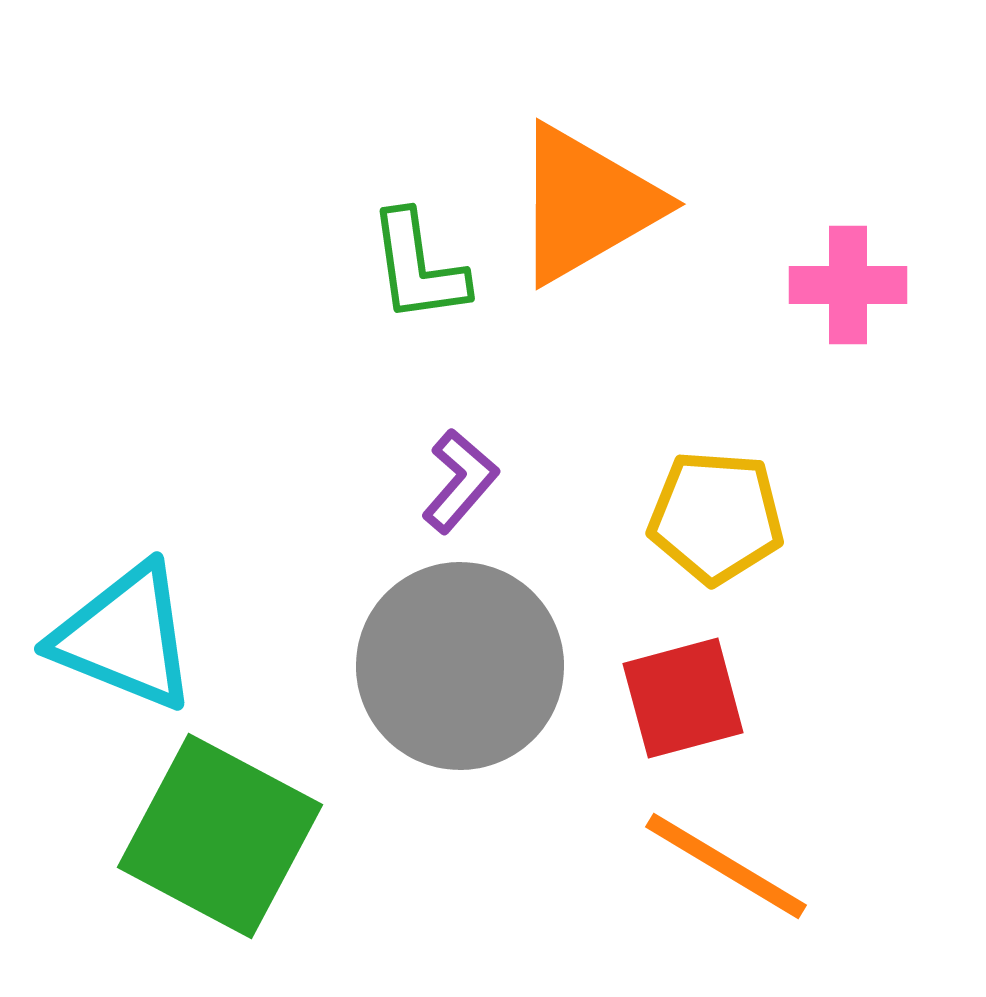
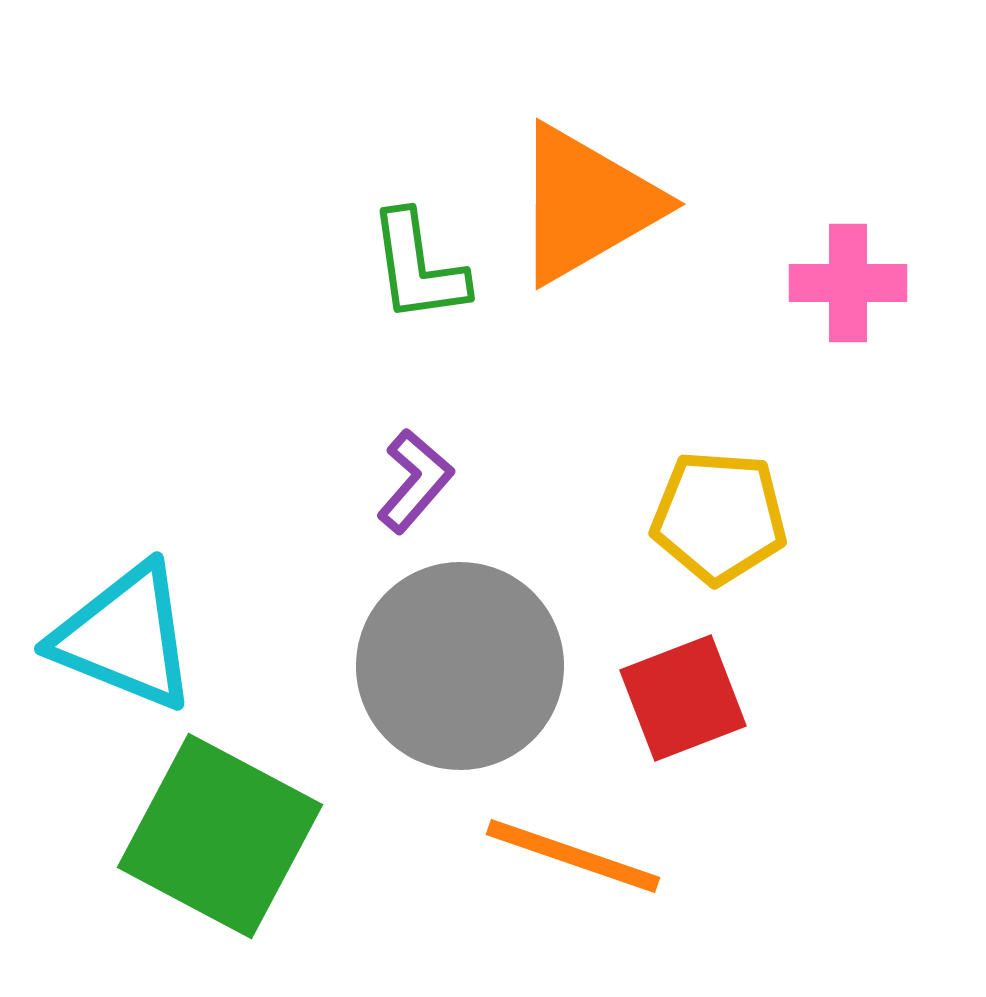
pink cross: moved 2 px up
purple L-shape: moved 45 px left
yellow pentagon: moved 3 px right
red square: rotated 6 degrees counterclockwise
orange line: moved 153 px left, 10 px up; rotated 12 degrees counterclockwise
